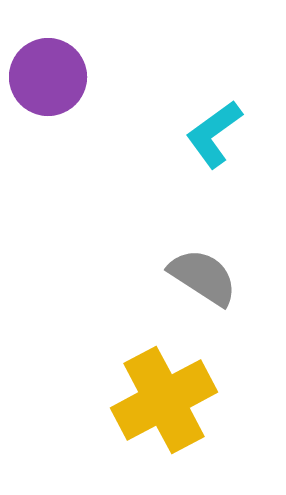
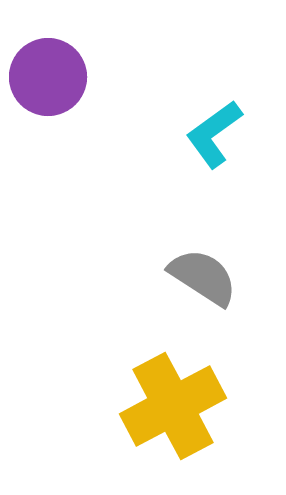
yellow cross: moved 9 px right, 6 px down
